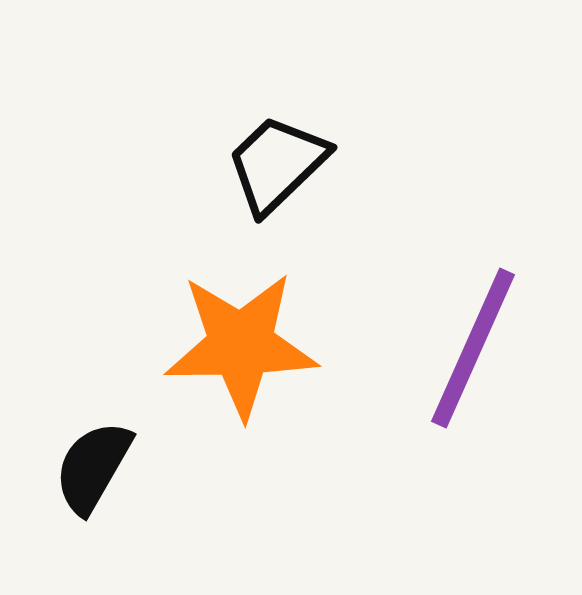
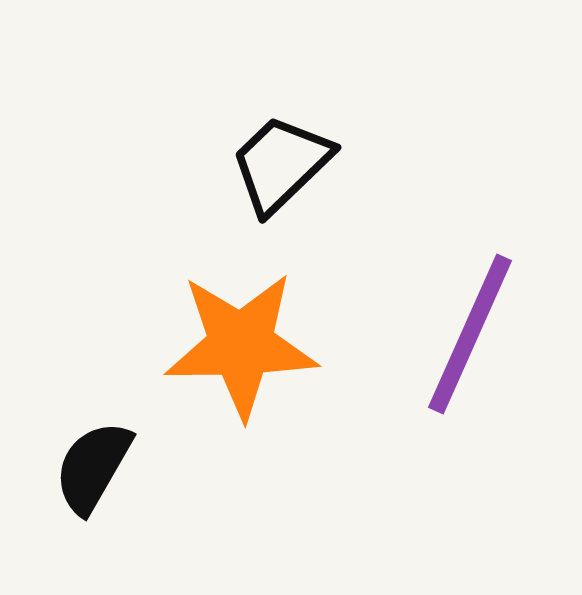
black trapezoid: moved 4 px right
purple line: moved 3 px left, 14 px up
